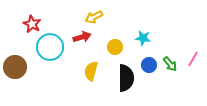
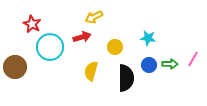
cyan star: moved 5 px right
green arrow: rotated 49 degrees counterclockwise
